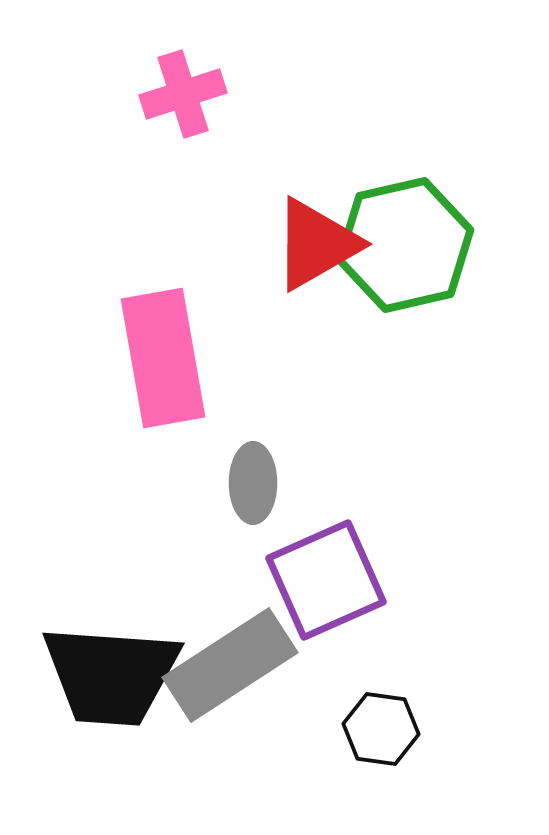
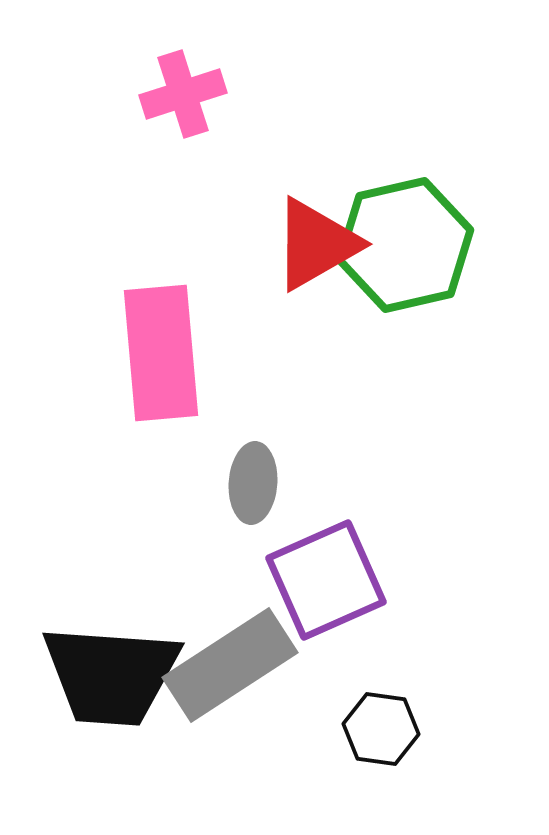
pink rectangle: moved 2 px left, 5 px up; rotated 5 degrees clockwise
gray ellipse: rotated 4 degrees clockwise
